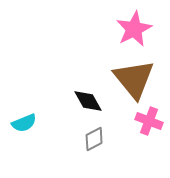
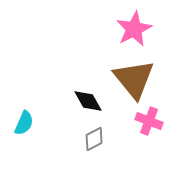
cyan semicircle: rotated 45 degrees counterclockwise
